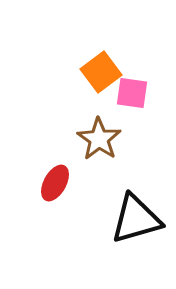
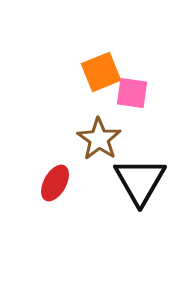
orange square: rotated 15 degrees clockwise
black triangle: moved 4 px right, 38 px up; rotated 44 degrees counterclockwise
